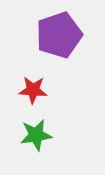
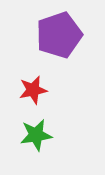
red star: rotated 16 degrees counterclockwise
